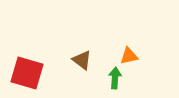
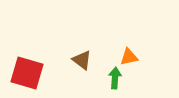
orange triangle: moved 1 px down
